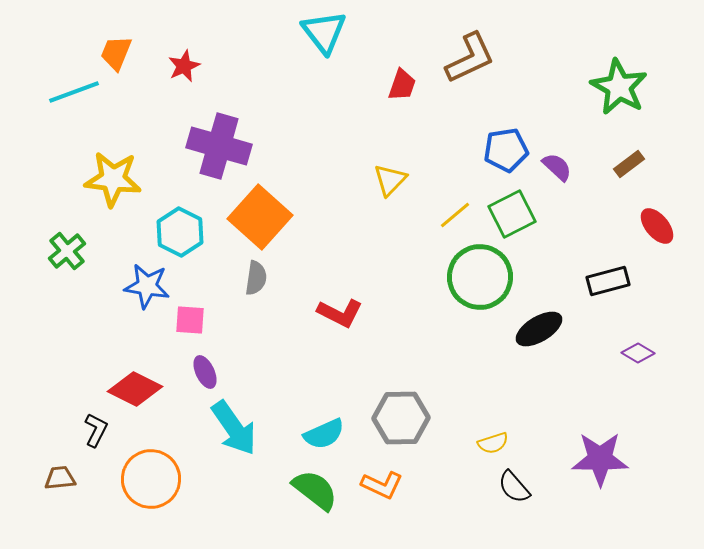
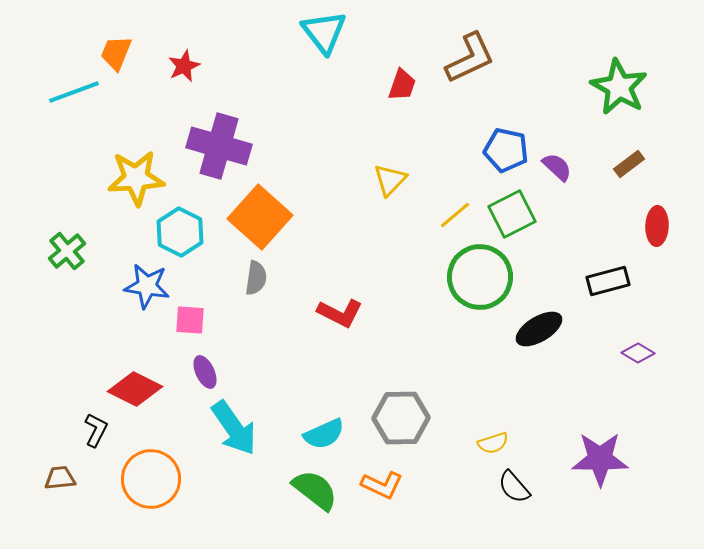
blue pentagon: rotated 21 degrees clockwise
yellow star: moved 23 px right, 1 px up; rotated 10 degrees counterclockwise
red ellipse: rotated 42 degrees clockwise
